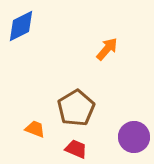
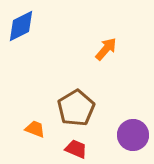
orange arrow: moved 1 px left
purple circle: moved 1 px left, 2 px up
